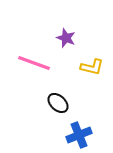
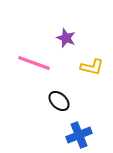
black ellipse: moved 1 px right, 2 px up
